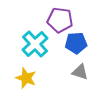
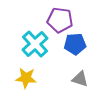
blue pentagon: moved 1 px left, 1 px down
gray triangle: moved 7 px down
yellow star: rotated 15 degrees counterclockwise
